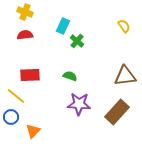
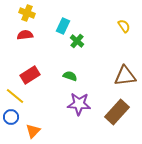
yellow cross: moved 2 px right, 1 px down
red rectangle: rotated 30 degrees counterclockwise
yellow line: moved 1 px left
